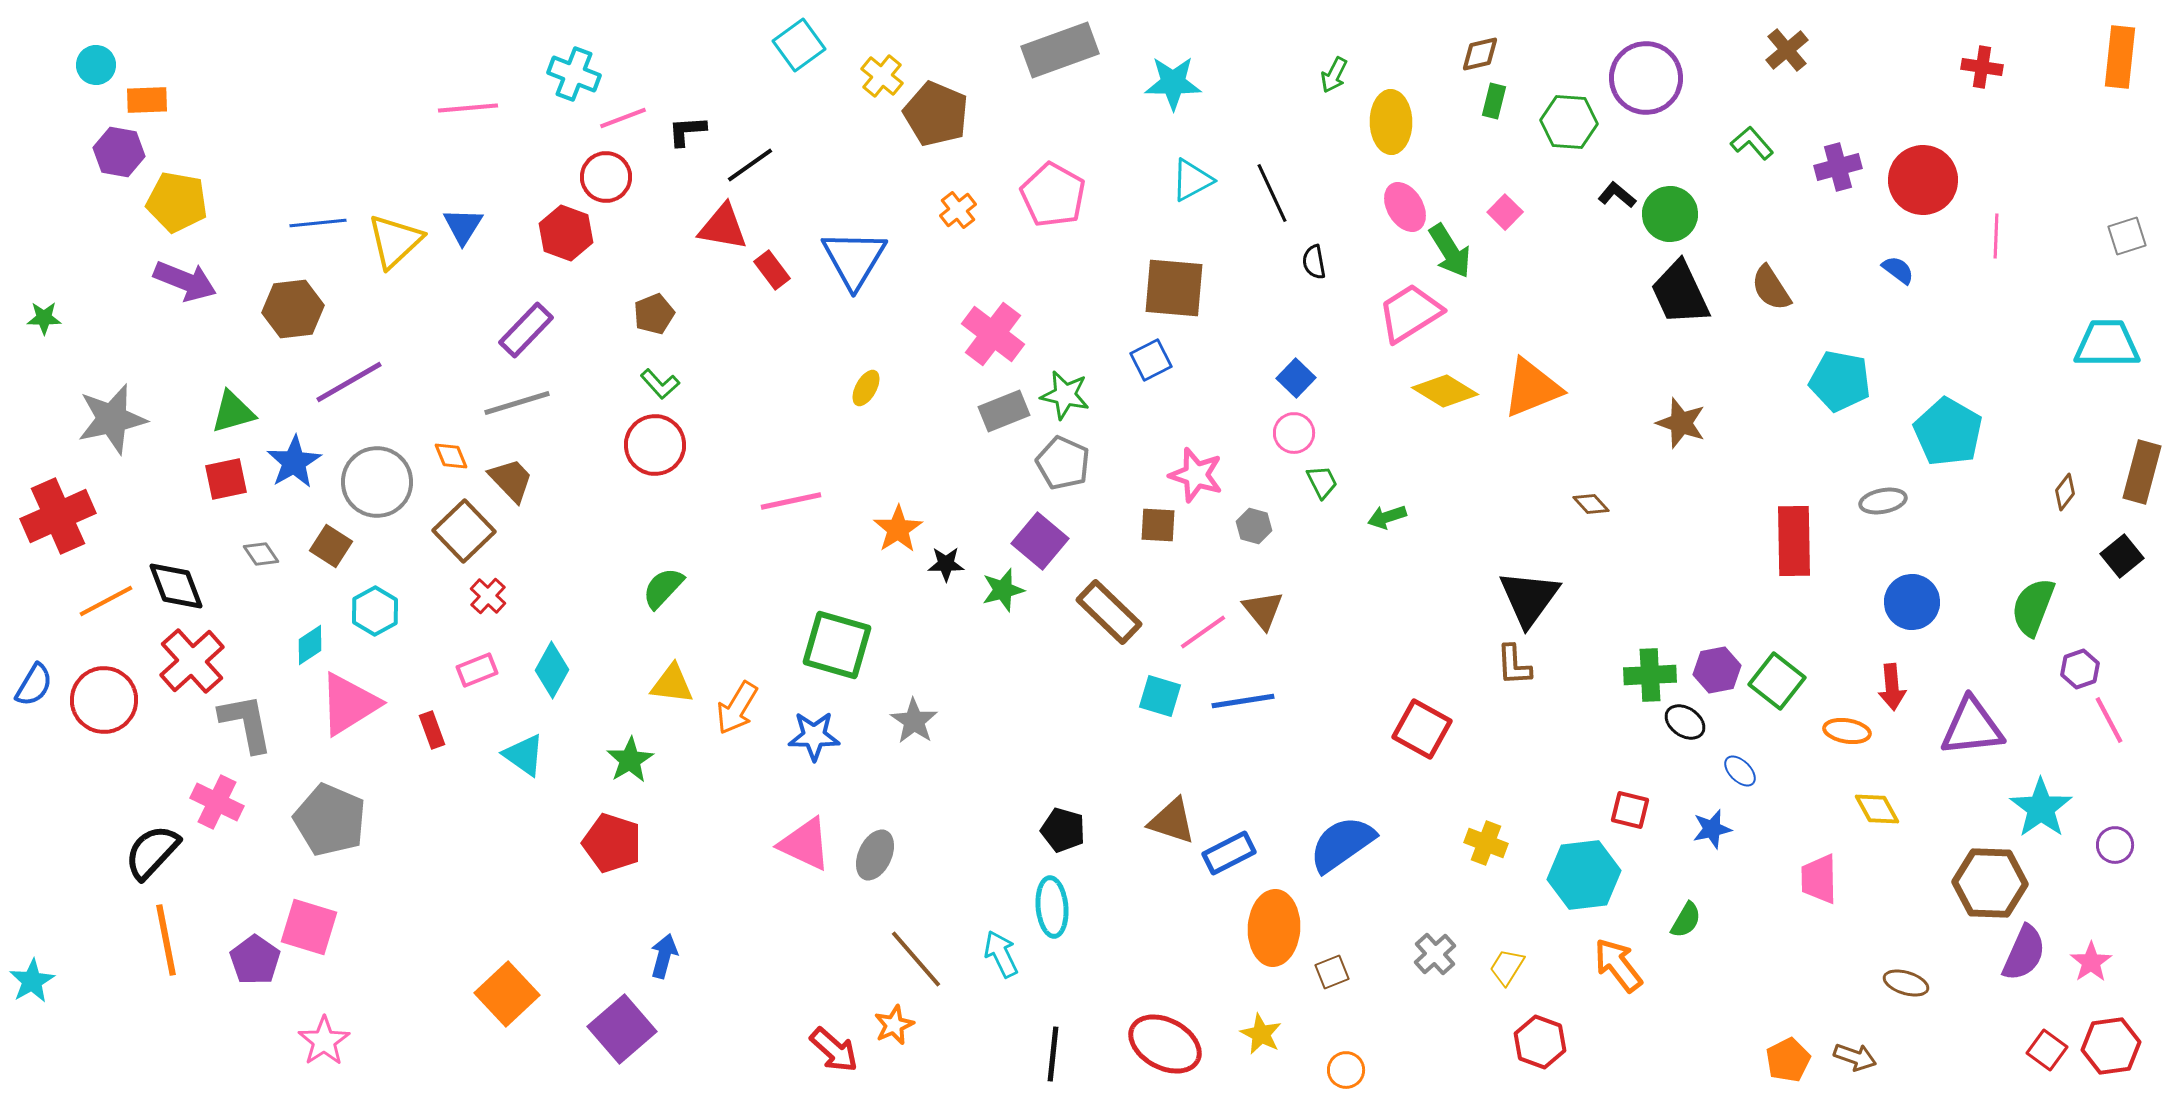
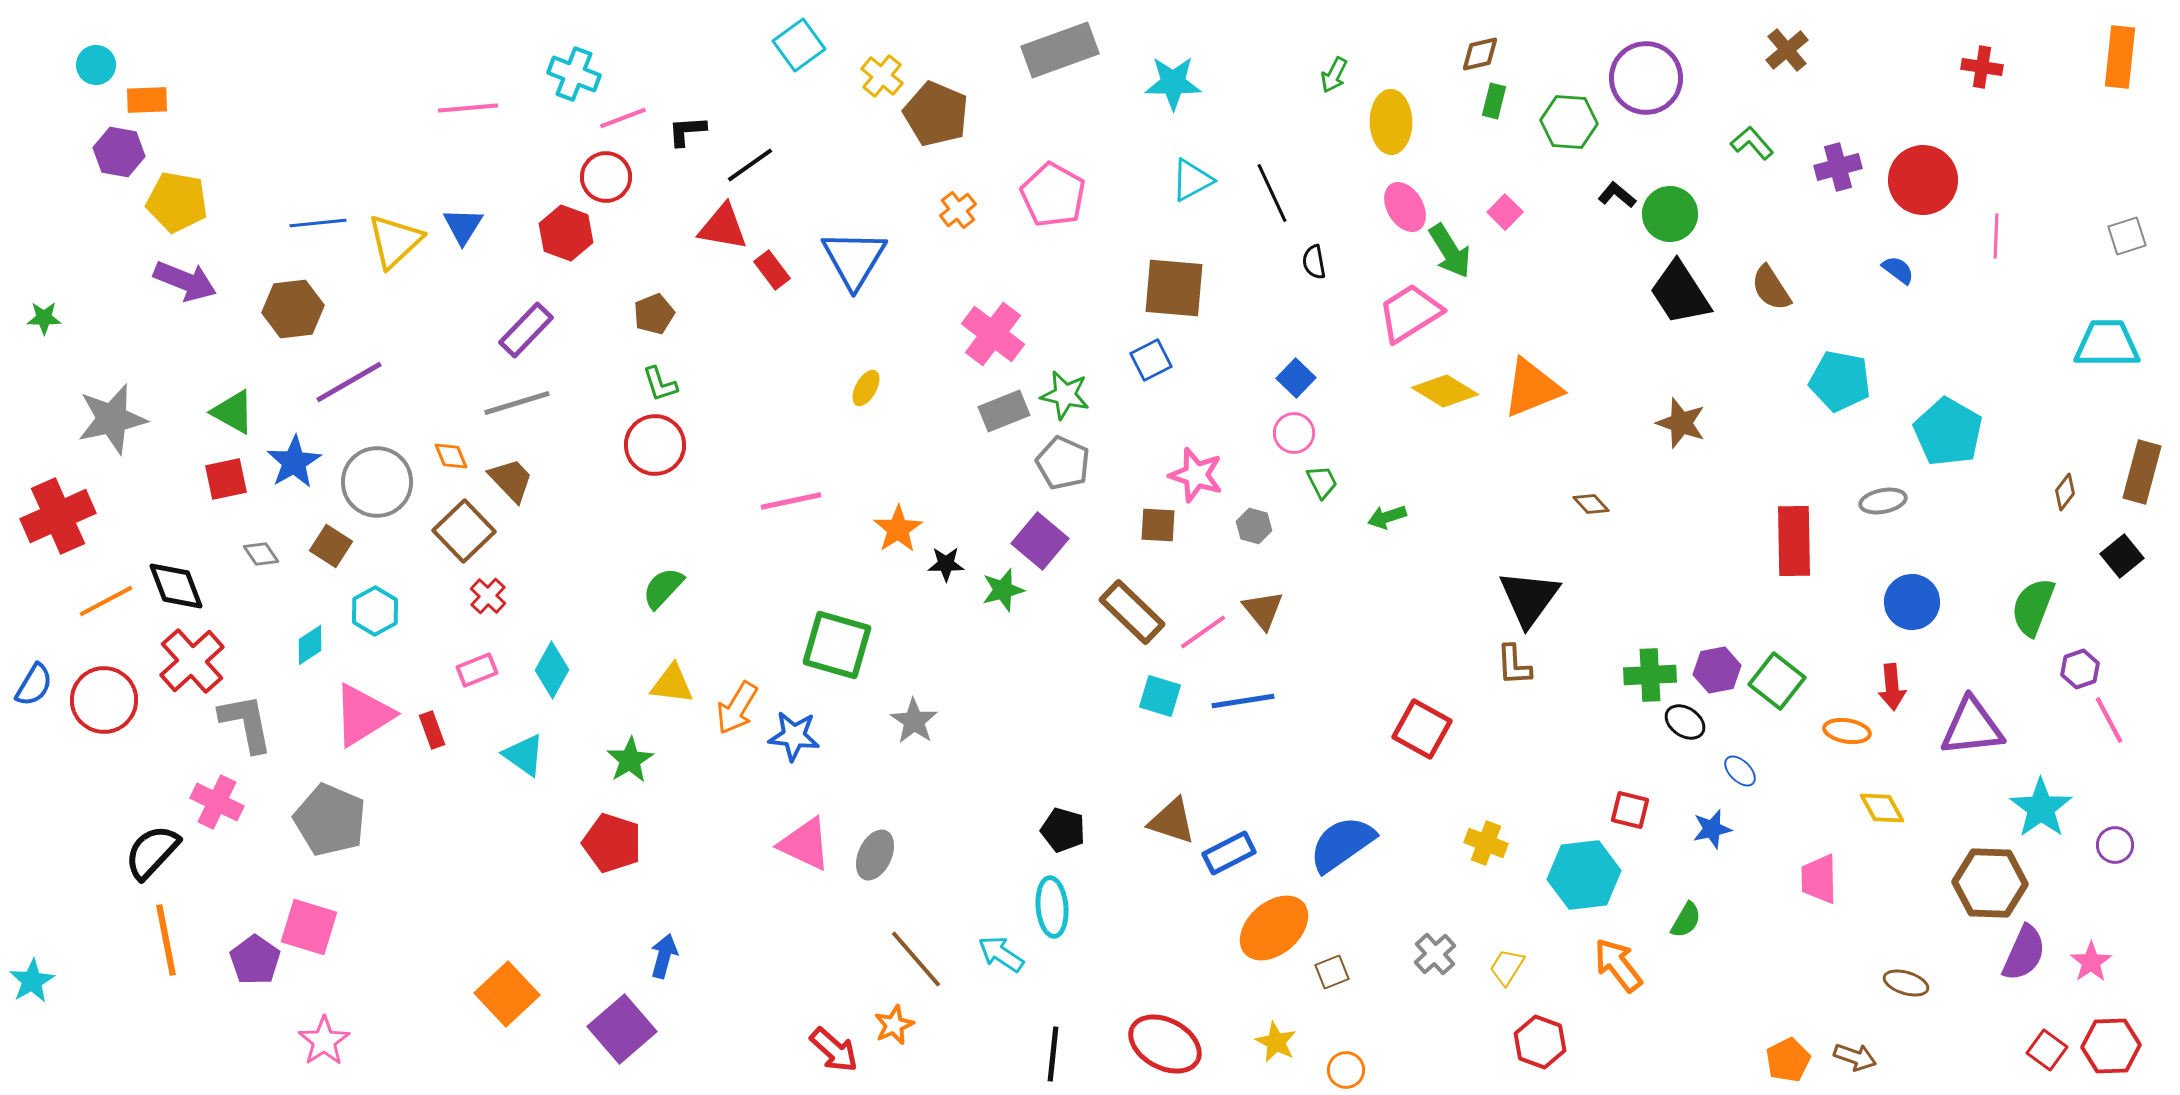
black trapezoid at (1680, 293): rotated 8 degrees counterclockwise
green L-shape at (660, 384): rotated 24 degrees clockwise
green triangle at (233, 412): rotated 45 degrees clockwise
brown rectangle at (1109, 612): moved 23 px right
pink triangle at (349, 704): moved 14 px right, 11 px down
blue star at (814, 736): moved 20 px left; rotated 6 degrees clockwise
yellow diamond at (1877, 809): moved 5 px right, 1 px up
orange ellipse at (1274, 928): rotated 46 degrees clockwise
cyan arrow at (1001, 954): rotated 30 degrees counterclockwise
yellow star at (1261, 1034): moved 15 px right, 8 px down
red hexagon at (2111, 1046): rotated 6 degrees clockwise
